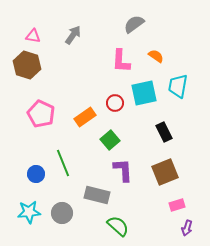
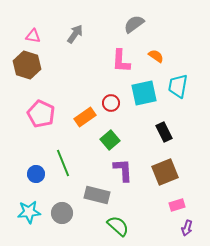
gray arrow: moved 2 px right, 1 px up
red circle: moved 4 px left
